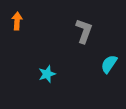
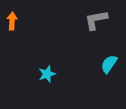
orange arrow: moved 5 px left
gray L-shape: moved 12 px right, 11 px up; rotated 120 degrees counterclockwise
